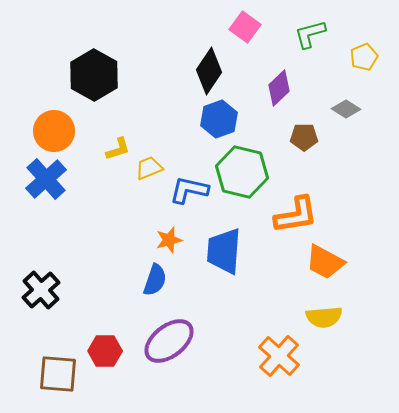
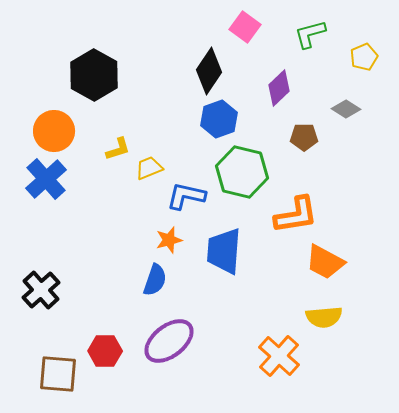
blue L-shape: moved 3 px left, 6 px down
